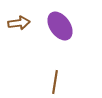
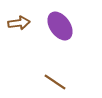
brown line: rotated 65 degrees counterclockwise
